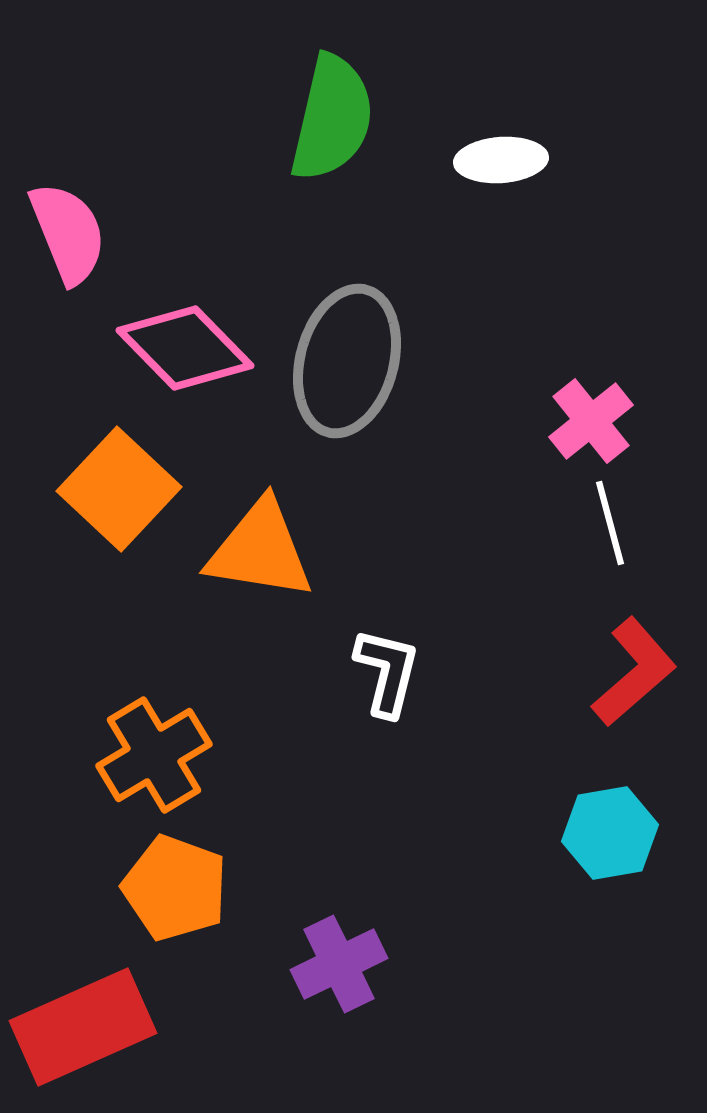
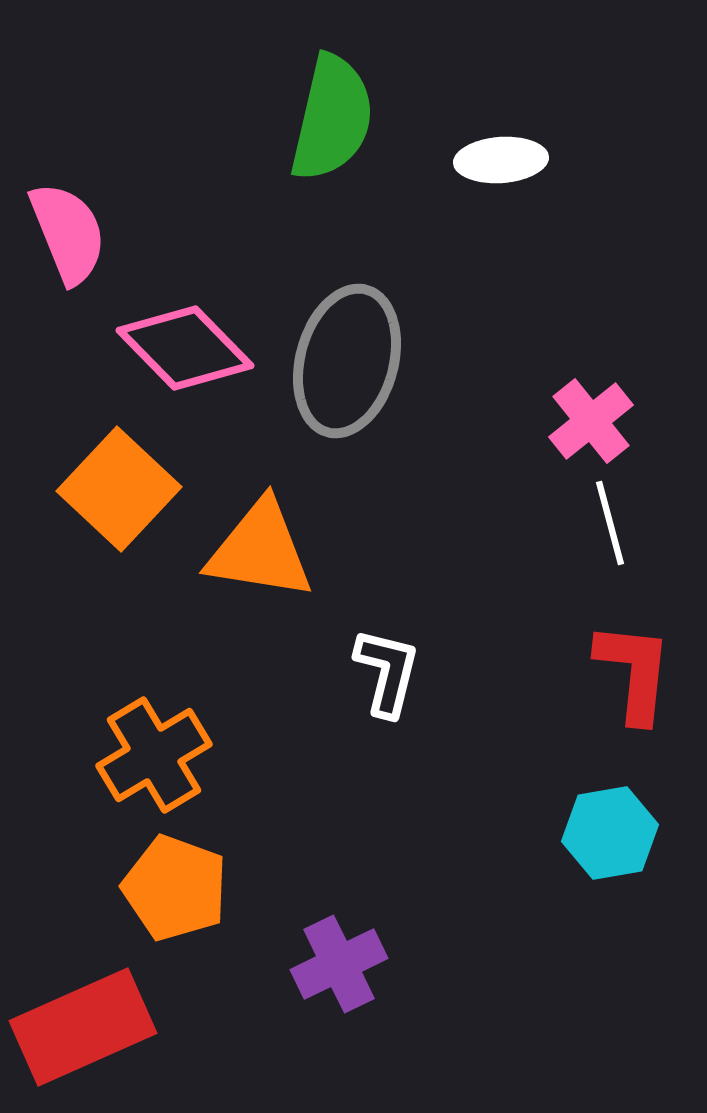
red L-shape: rotated 43 degrees counterclockwise
